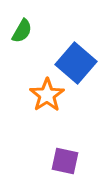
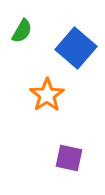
blue square: moved 15 px up
purple square: moved 4 px right, 3 px up
